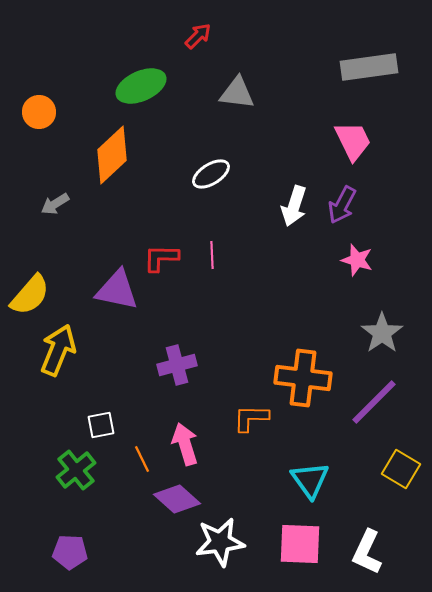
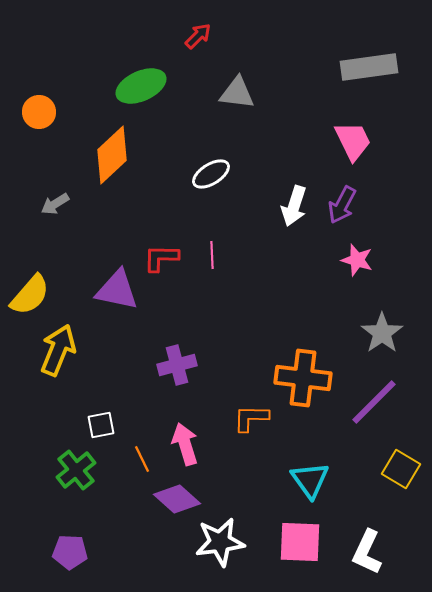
pink square: moved 2 px up
